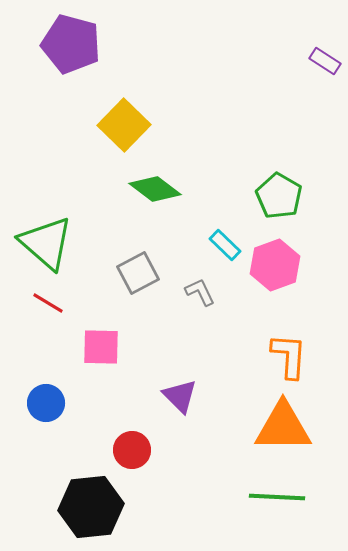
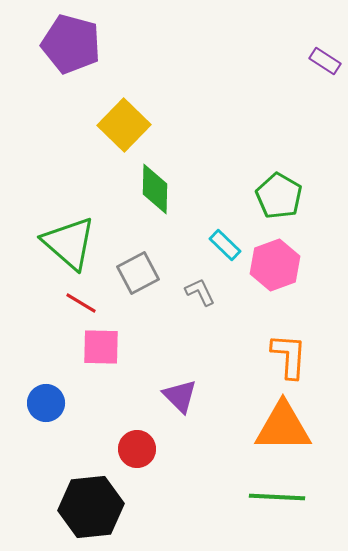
green diamond: rotated 54 degrees clockwise
green triangle: moved 23 px right
red line: moved 33 px right
red circle: moved 5 px right, 1 px up
